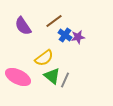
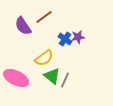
brown line: moved 10 px left, 4 px up
blue cross: moved 4 px down
pink ellipse: moved 2 px left, 1 px down
